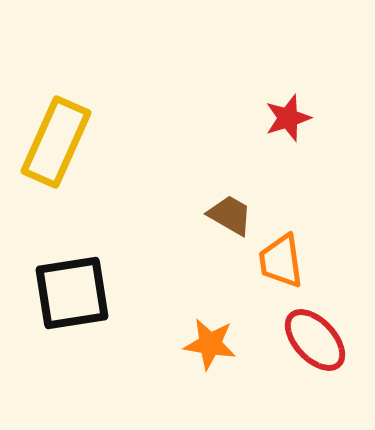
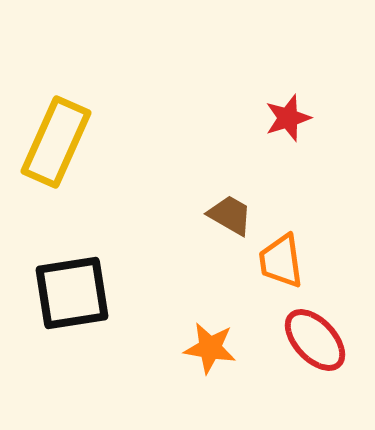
orange star: moved 4 px down
